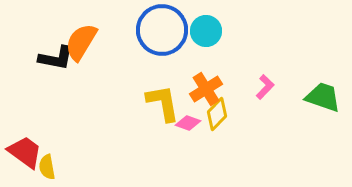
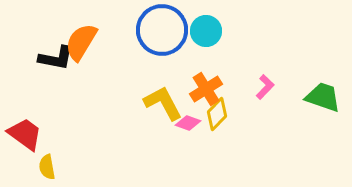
yellow L-shape: rotated 18 degrees counterclockwise
red trapezoid: moved 18 px up
